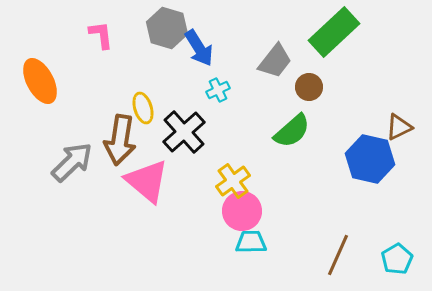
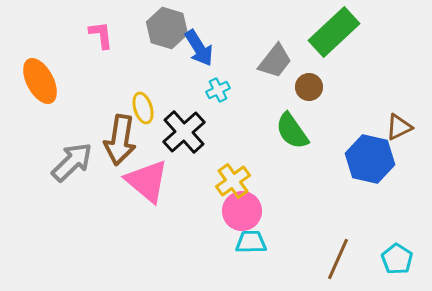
green semicircle: rotated 96 degrees clockwise
brown line: moved 4 px down
cyan pentagon: rotated 8 degrees counterclockwise
